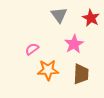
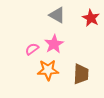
gray triangle: moved 2 px left; rotated 24 degrees counterclockwise
pink star: moved 20 px left
